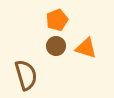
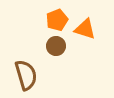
orange triangle: moved 1 px left, 19 px up
